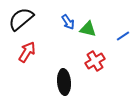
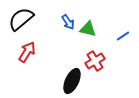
black ellipse: moved 8 px right, 1 px up; rotated 30 degrees clockwise
